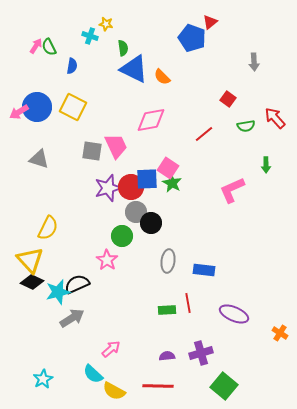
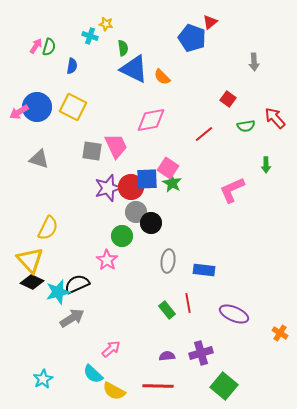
green semicircle at (49, 47): rotated 138 degrees counterclockwise
green rectangle at (167, 310): rotated 54 degrees clockwise
